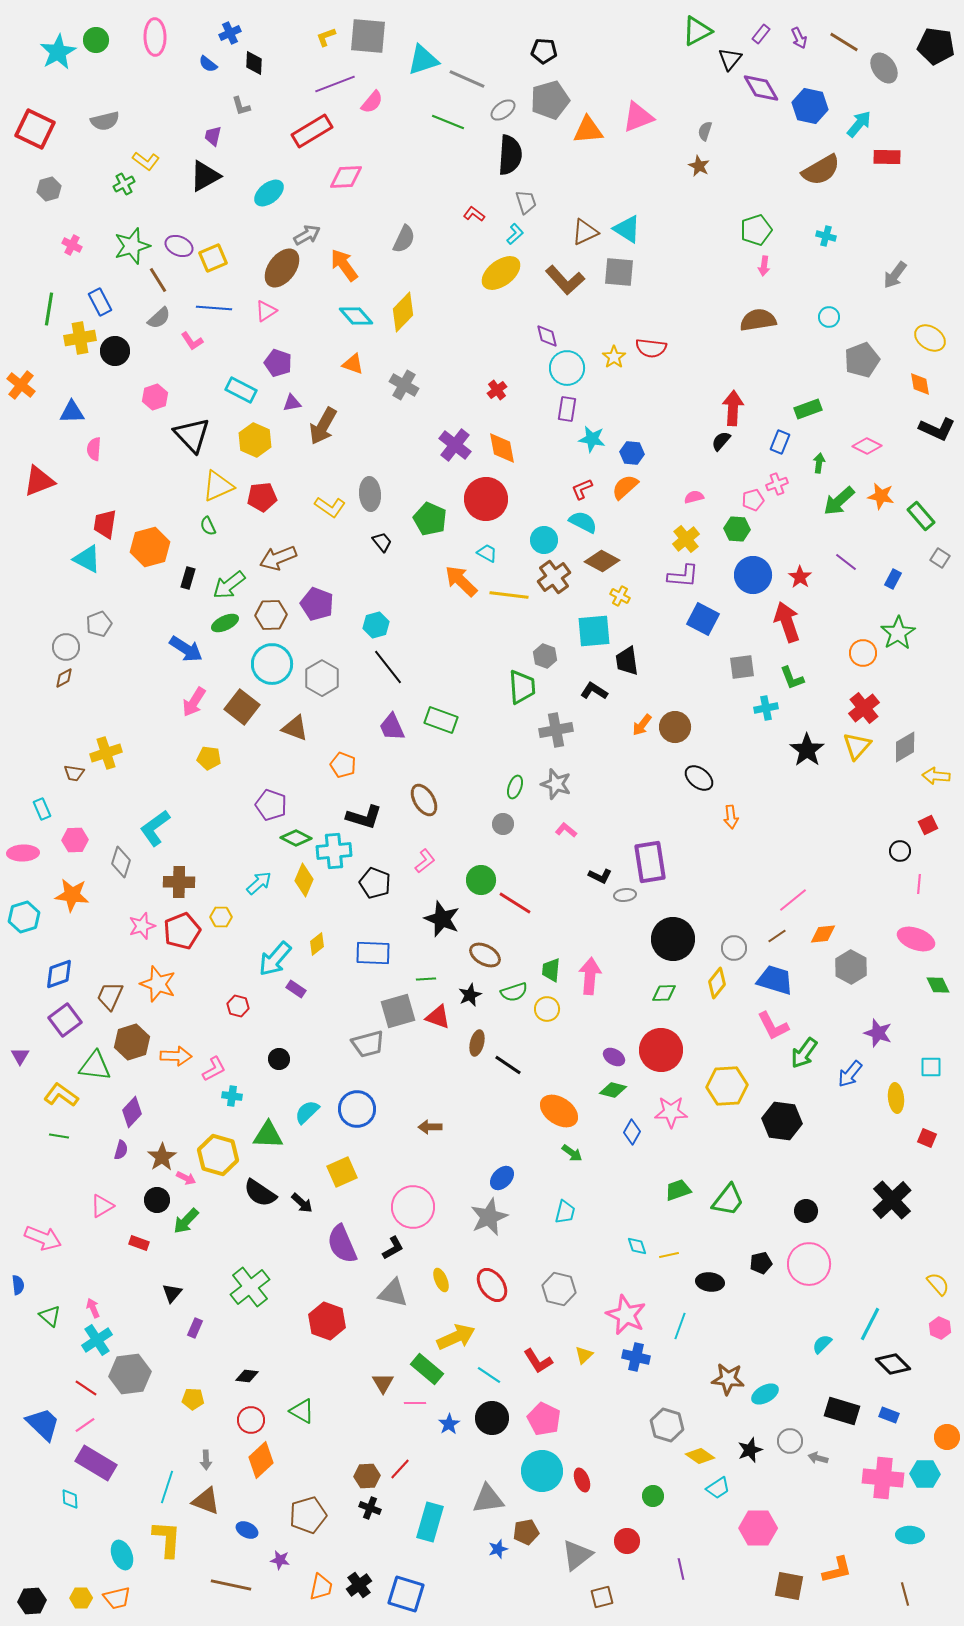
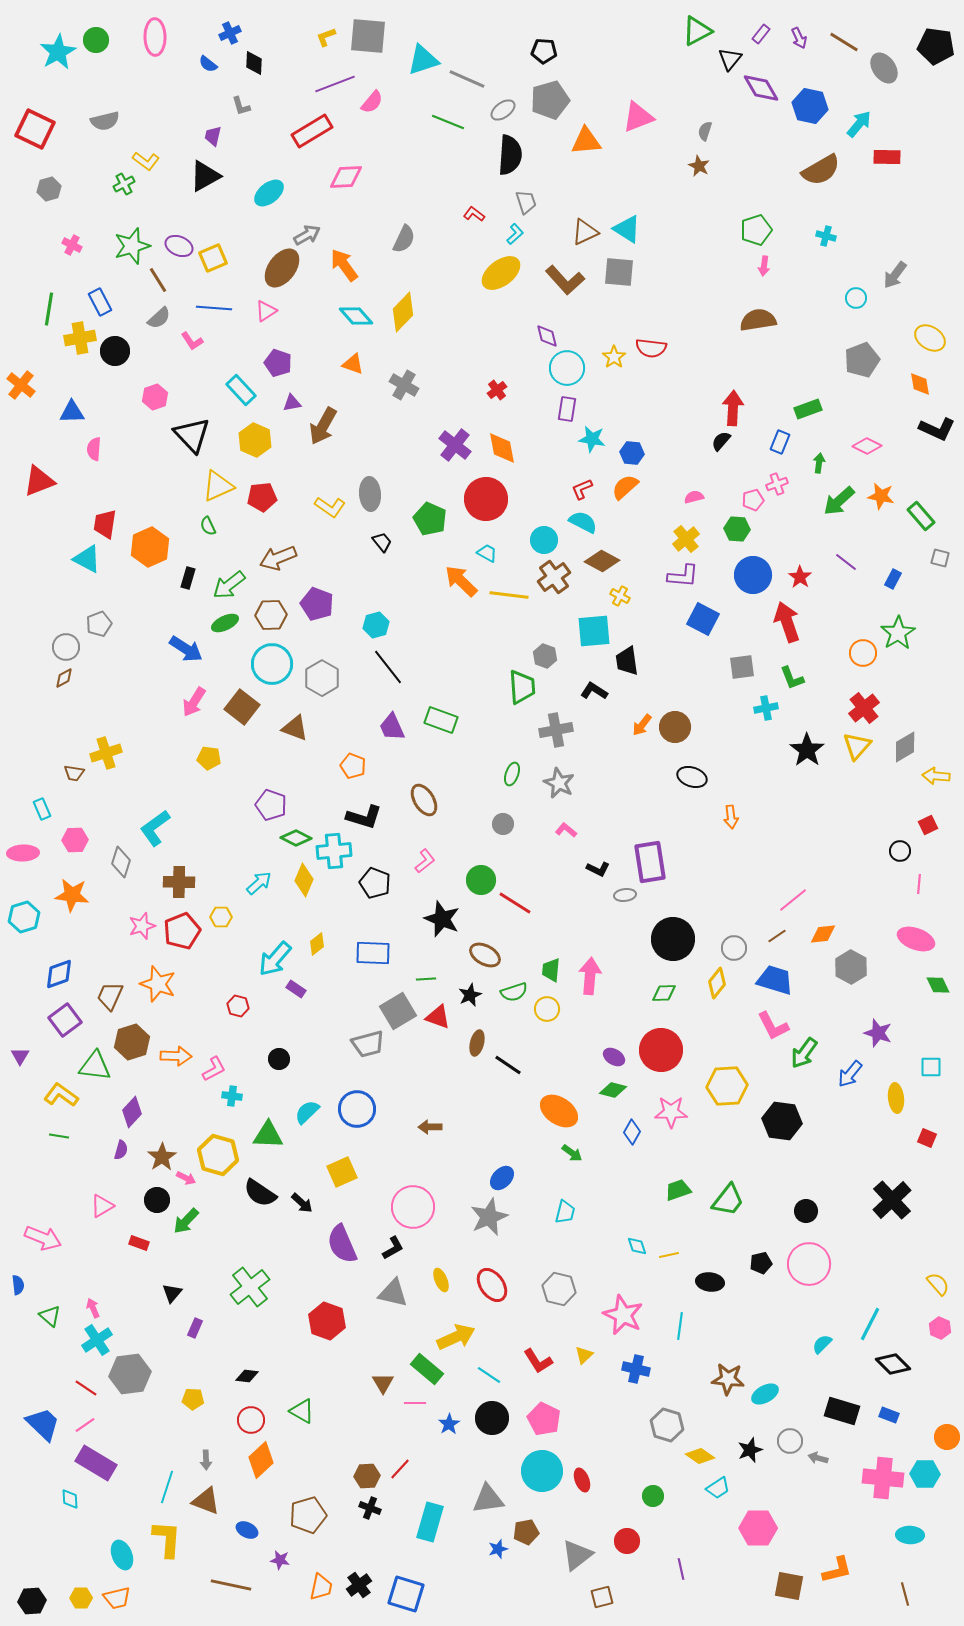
orange triangle at (588, 130): moved 2 px left, 11 px down
cyan circle at (829, 317): moved 27 px right, 19 px up
cyan rectangle at (241, 390): rotated 20 degrees clockwise
orange hexagon at (150, 547): rotated 9 degrees counterclockwise
gray square at (940, 558): rotated 18 degrees counterclockwise
orange pentagon at (343, 765): moved 10 px right, 1 px down
black ellipse at (699, 778): moved 7 px left, 1 px up; rotated 20 degrees counterclockwise
gray star at (556, 784): moved 3 px right, 1 px up; rotated 8 degrees clockwise
green ellipse at (515, 787): moved 3 px left, 13 px up
black L-shape at (600, 876): moved 2 px left, 7 px up
gray square at (398, 1011): rotated 15 degrees counterclockwise
pink star at (626, 1315): moved 3 px left
cyan line at (680, 1326): rotated 12 degrees counterclockwise
blue cross at (636, 1357): moved 12 px down
